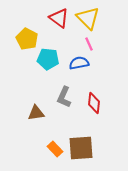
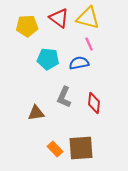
yellow triangle: rotated 30 degrees counterclockwise
yellow pentagon: moved 13 px up; rotated 30 degrees counterclockwise
